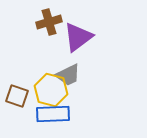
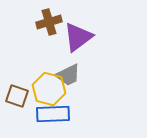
yellow hexagon: moved 2 px left, 1 px up
